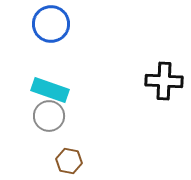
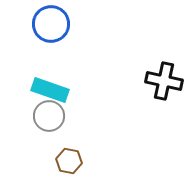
black cross: rotated 9 degrees clockwise
